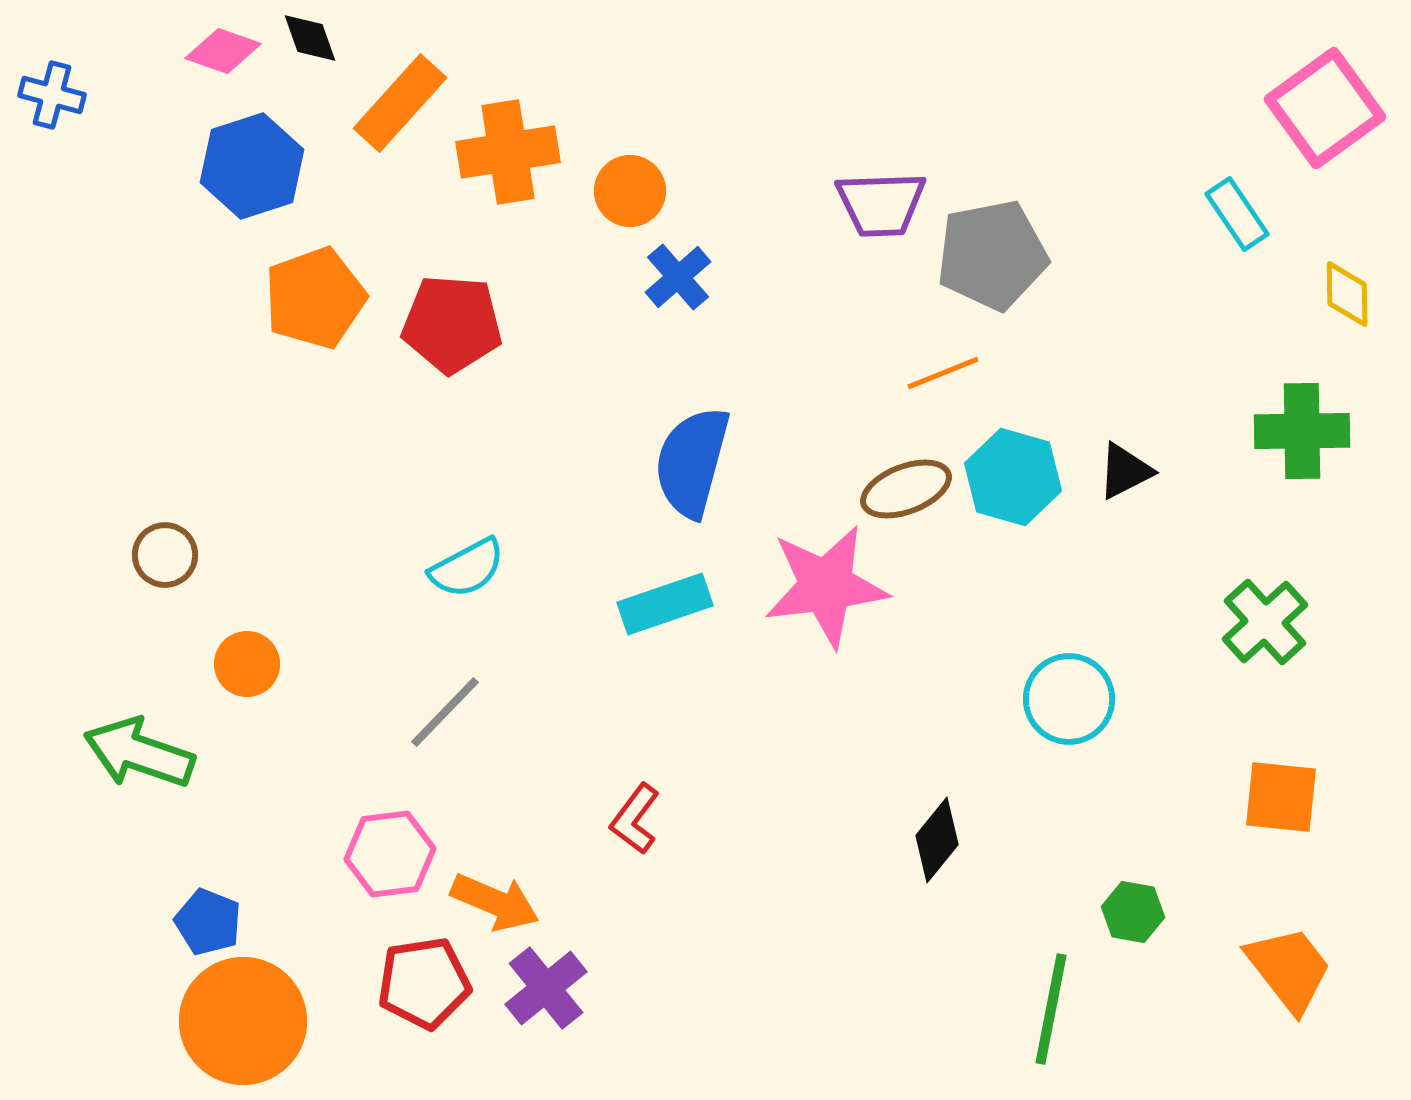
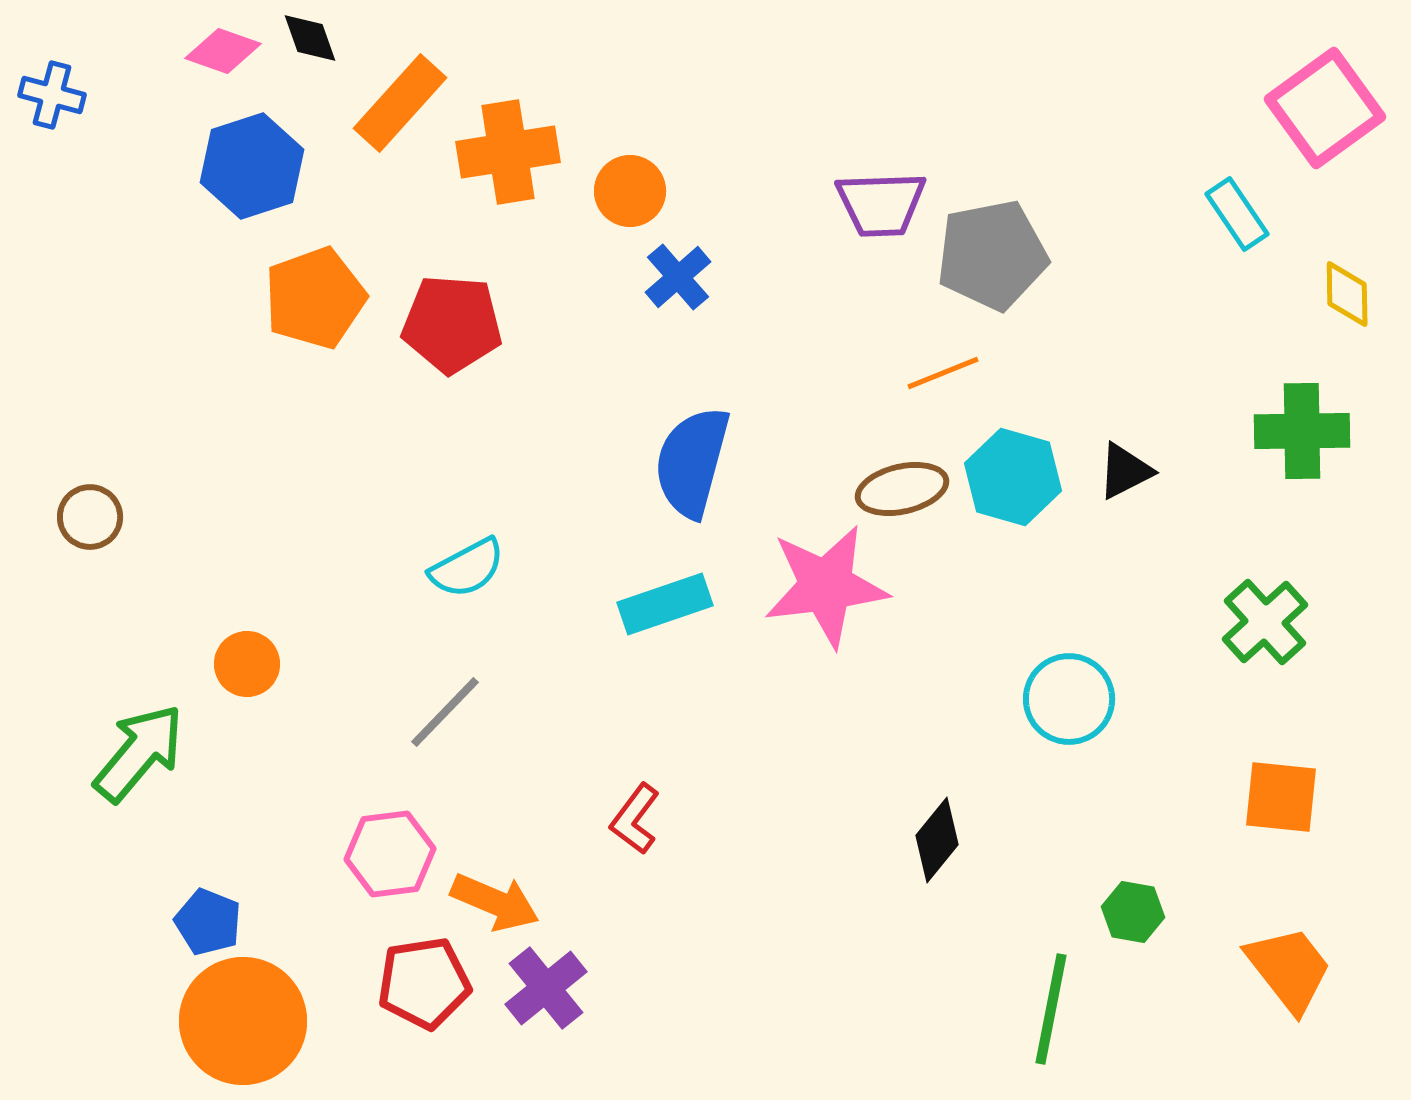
brown ellipse at (906, 489): moved 4 px left; rotated 8 degrees clockwise
brown circle at (165, 555): moved 75 px left, 38 px up
green arrow at (139, 753): rotated 111 degrees clockwise
